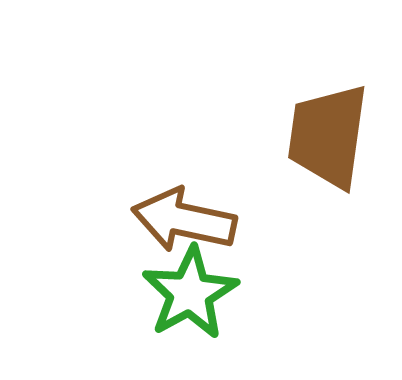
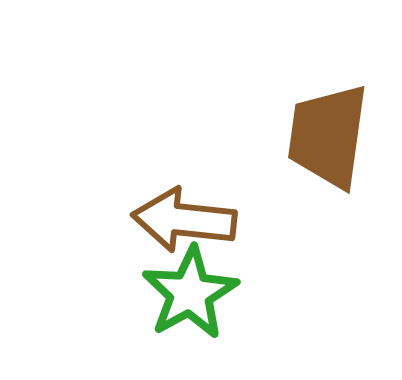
brown arrow: rotated 6 degrees counterclockwise
